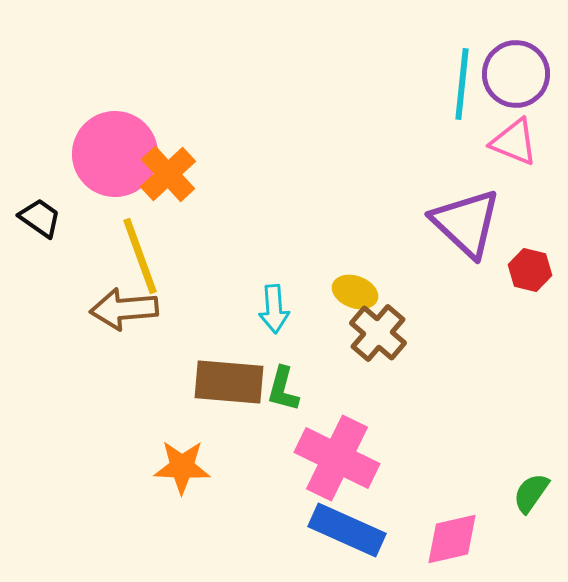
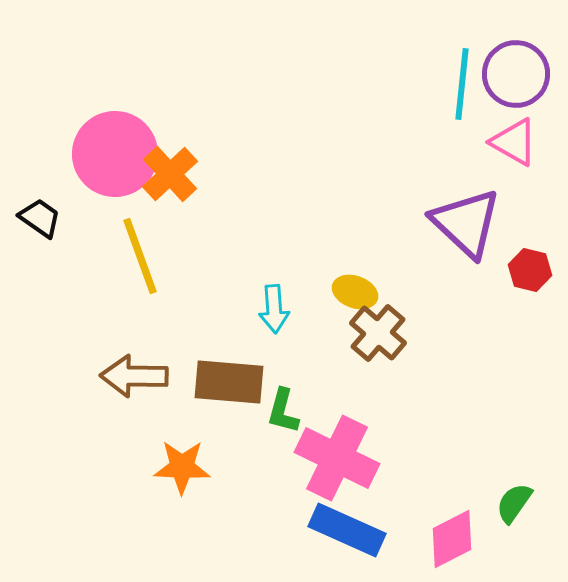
pink triangle: rotated 8 degrees clockwise
orange cross: moved 2 px right
brown arrow: moved 10 px right, 67 px down; rotated 6 degrees clockwise
green L-shape: moved 22 px down
green semicircle: moved 17 px left, 10 px down
pink diamond: rotated 14 degrees counterclockwise
